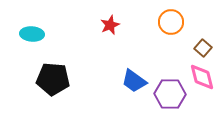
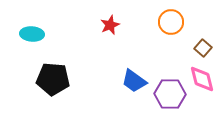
pink diamond: moved 2 px down
